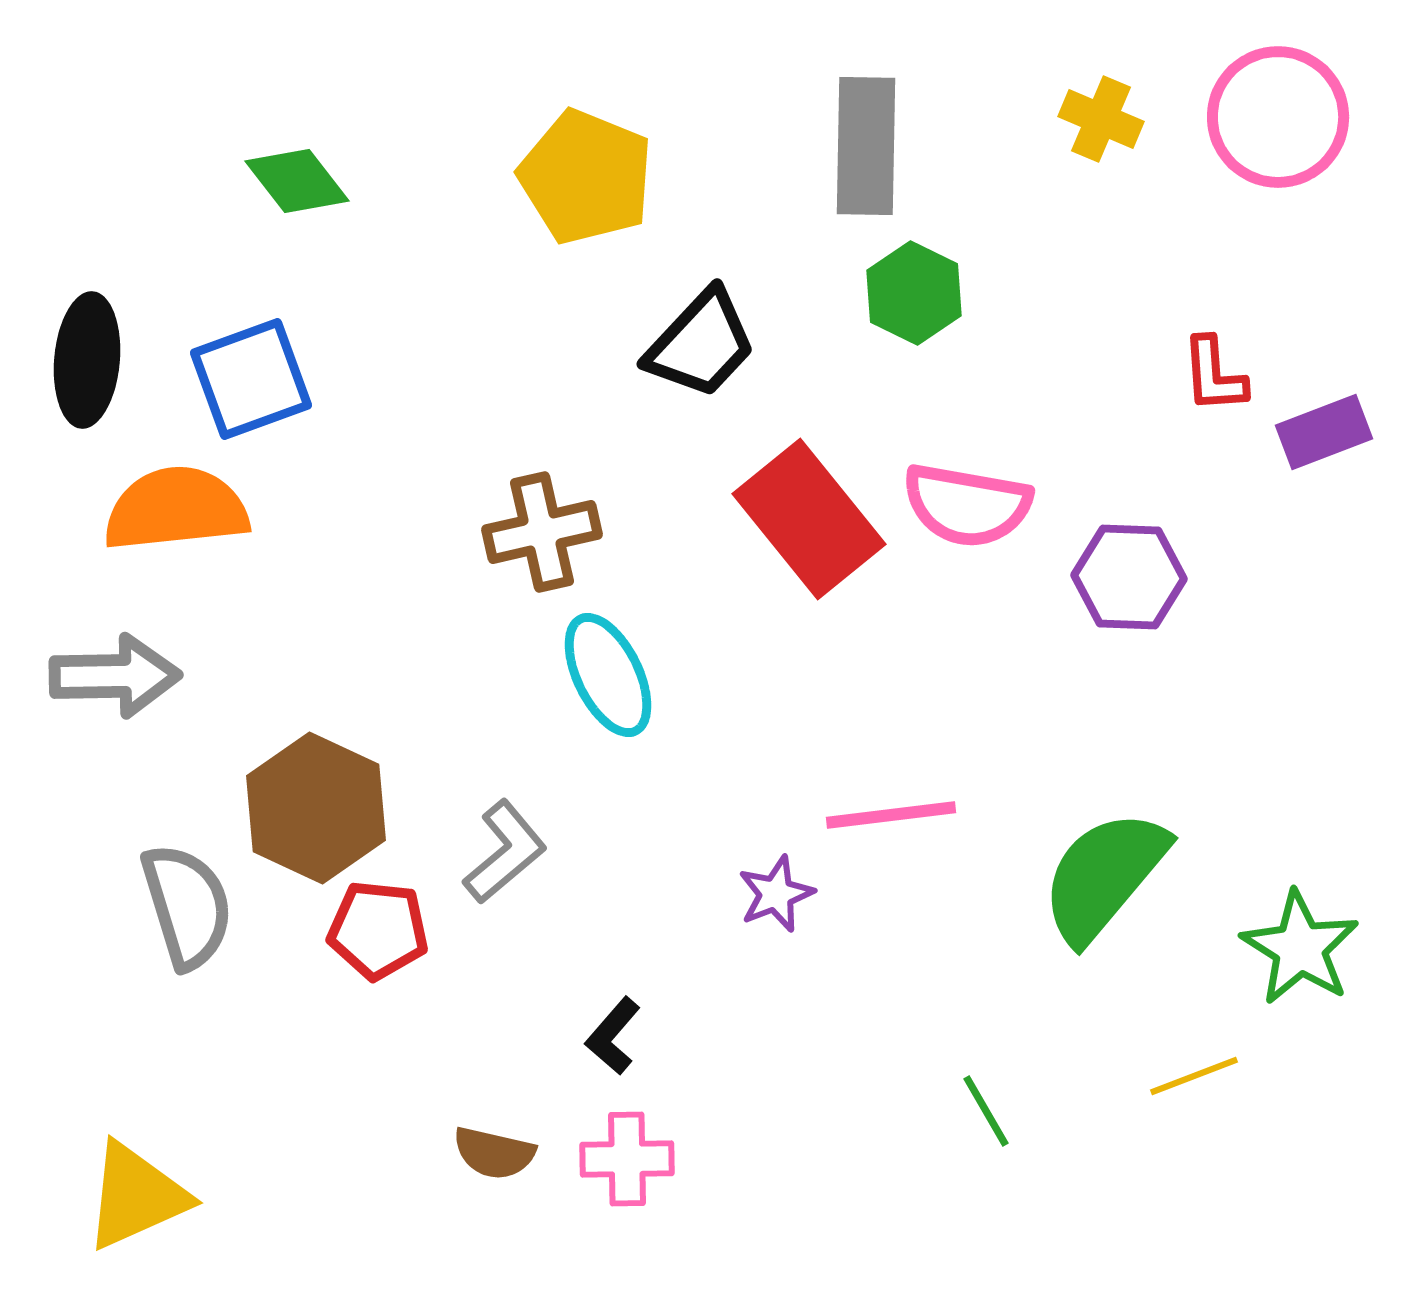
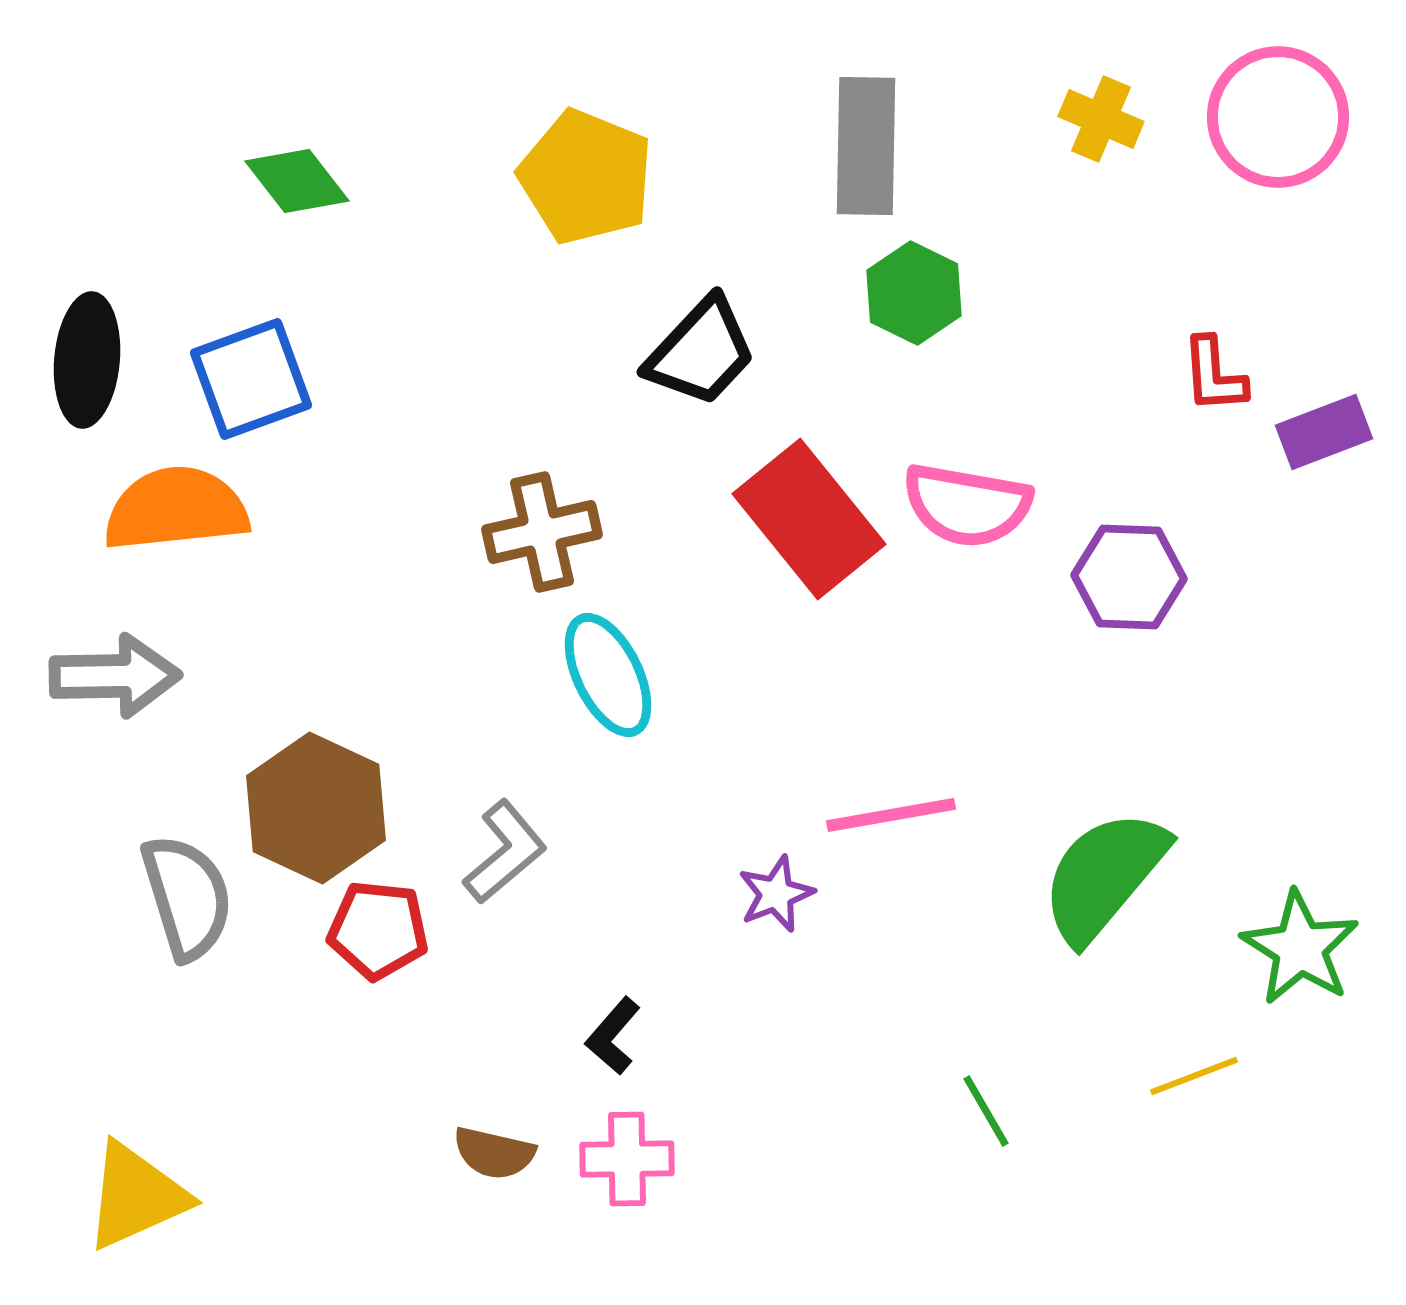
black trapezoid: moved 8 px down
pink line: rotated 3 degrees counterclockwise
gray semicircle: moved 9 px up
